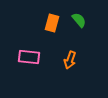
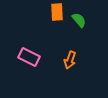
orange rectangle: moved 5 px right, 11 px up; rotated 18 degrees counterclockwise
pink rectangle: rotated 20 degrees clockwise
